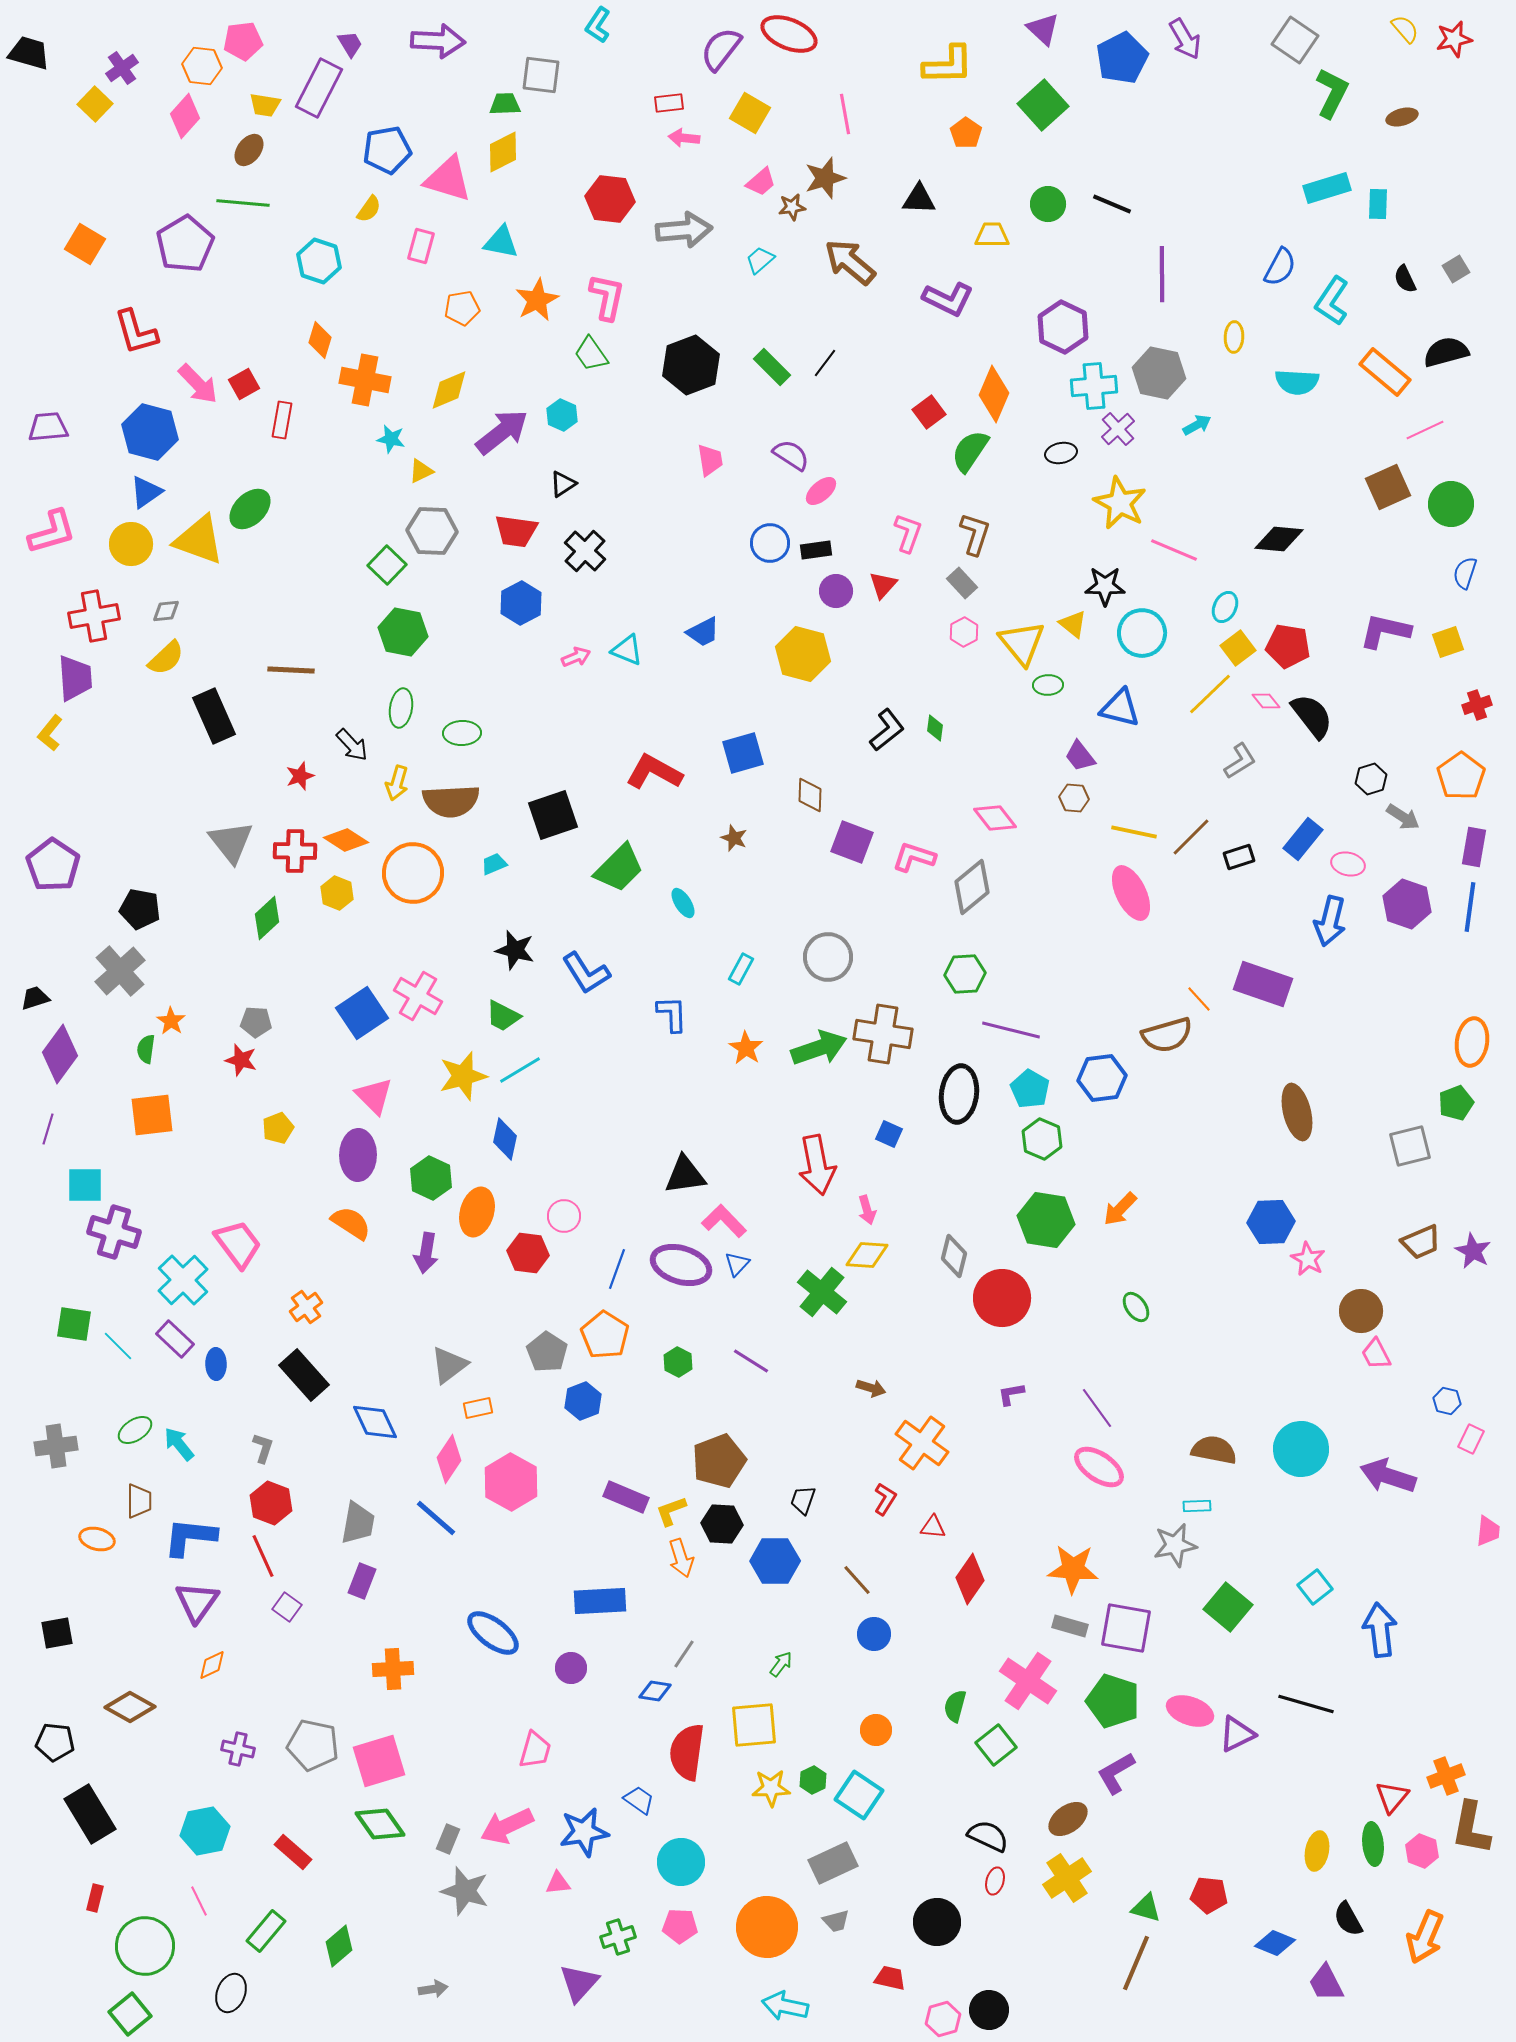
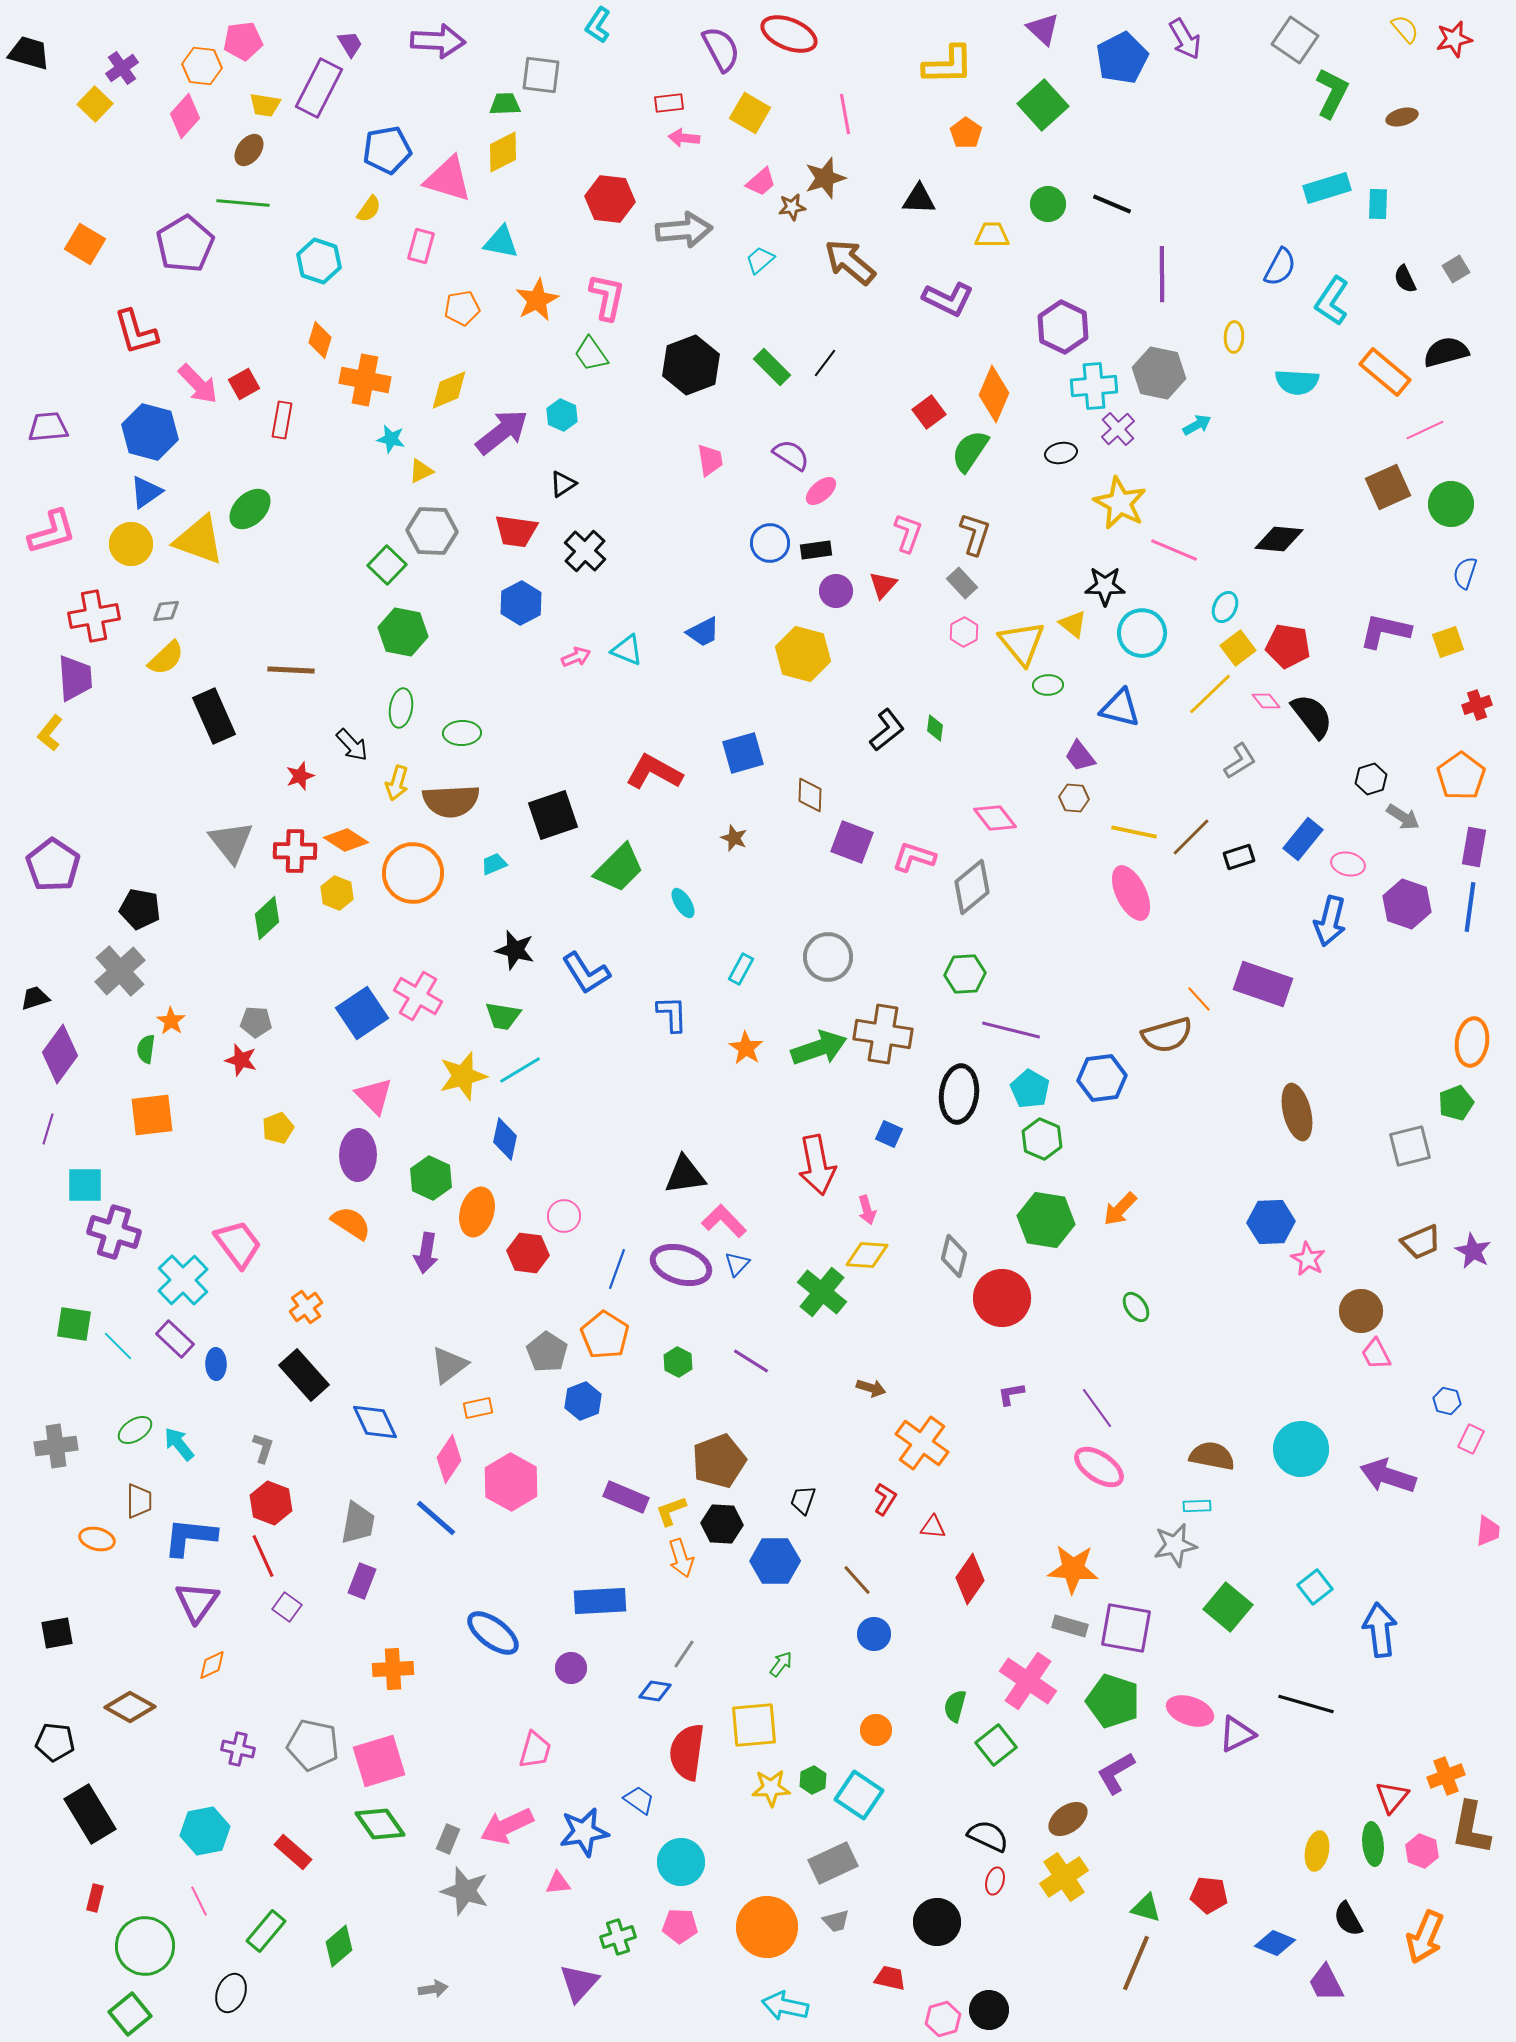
purple semicircle at (721, 49): rotated 114 degrees clockwise
green trapezoid at (503, 1016): rotated 18 degrees counterclockwise
brown semicircle at (1214, 1450): moved 2 px left, 6 px down
yellow cross at (1067, 1878): moved 3 px left, 1 px up
